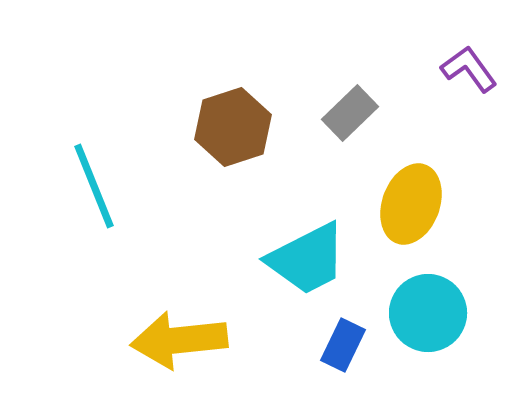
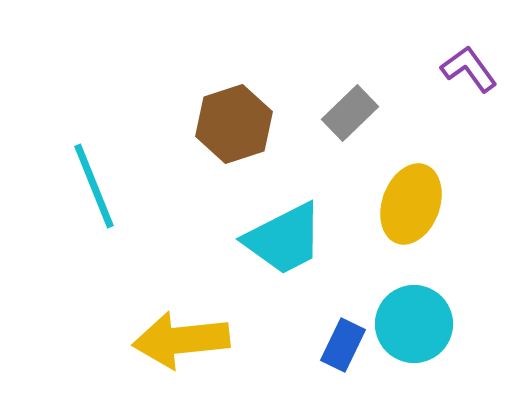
brown hexagon: moved 1 px right, 3 px up
cyan trapezoid: moved 23 px left, 20 px up
cyan circle: moved 14 px left, 11 px down
yellow arrow: moved 2 px right
